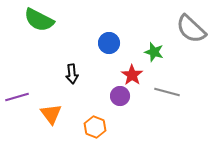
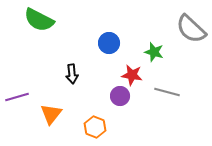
red star: rotated 25 degrees counterclockwise
orange triangle: rotated 15 degrees clockwise
